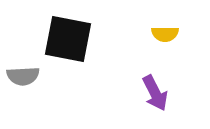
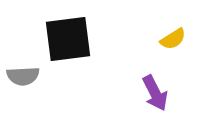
yellow semicircle: moved 8 px right, 5 px down; rotated 32 degrees counterclockwise
black square: rotated 18 degrees counterclockwise
